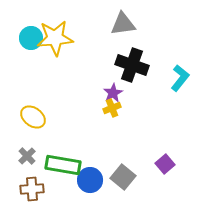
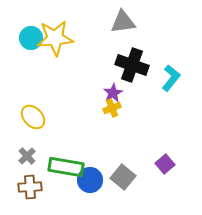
gray triangle: moved 2 px up
cyan L-shape: moved 9 px left
yellow ellipse: rotated 10 degrees clockwise
green rectangle: moved 3 px right, 2 px down
brown cross: moved 2 px left, 2 px up
